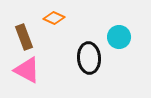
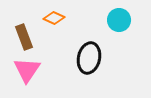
cyan circle: moved 17 px up
black ellipse: rotated 16 degrees clockwise
pink triangle: rotated 36 degrees clockwise
